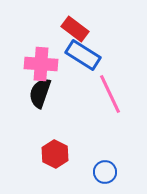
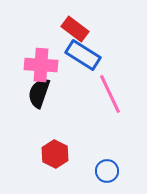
pink cross: moved 1 px down
black semicircle: moved 1 px left
blue circle: moved 2 px right, 1 px up
